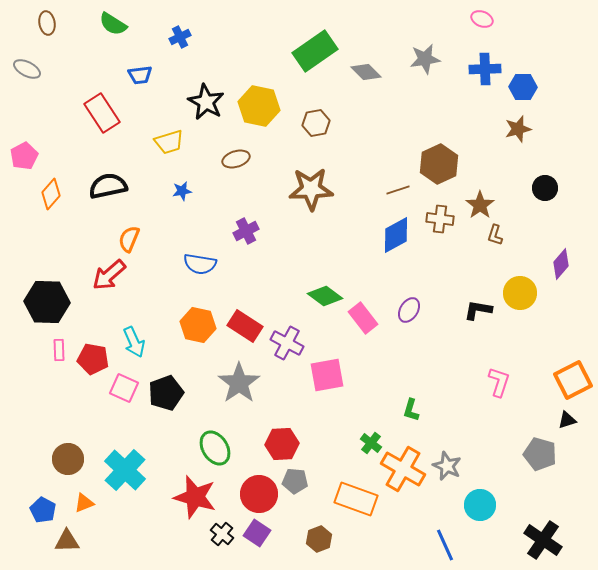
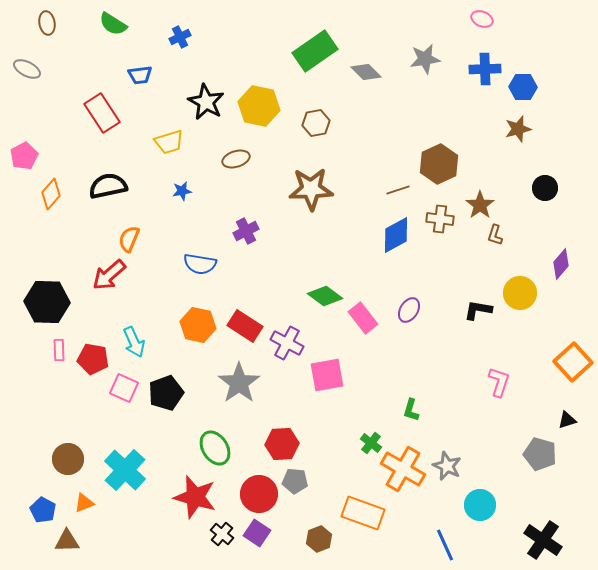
orange square at (573, 380): moved 18 px up; rotated 15 degrees counterclockwise
orange rectangle at (356, 499): moved 7 px right, 14 px down
